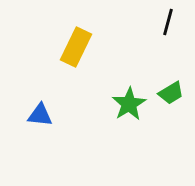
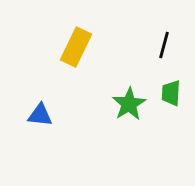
black line: moved 4 px left, 23 px down
green trapezoid: rotated 124 degrees clockwise
